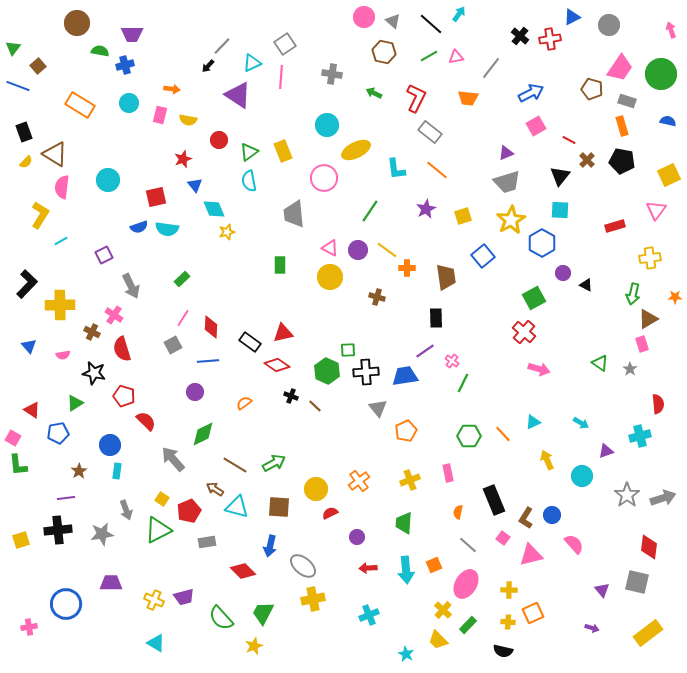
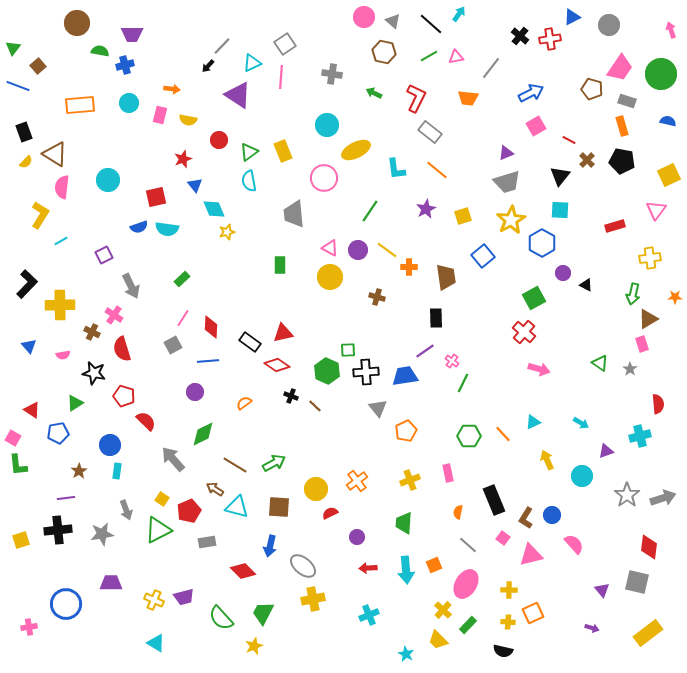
orange rectangle at (80, 105): rotated 36 degrees counterclockwise
orange cross at (407, 268): moved 2 px right, 1 px up
orange cross at (359, 481): moved 2 px left
